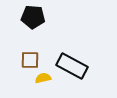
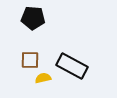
black pentagon: moved 1 px down
